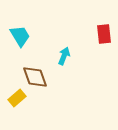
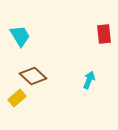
cyan arrow: moved 25 px right, 24 px down
brown diamond: moved 2 px left, 1 px up; rotated 28 degrees counterclockwise
